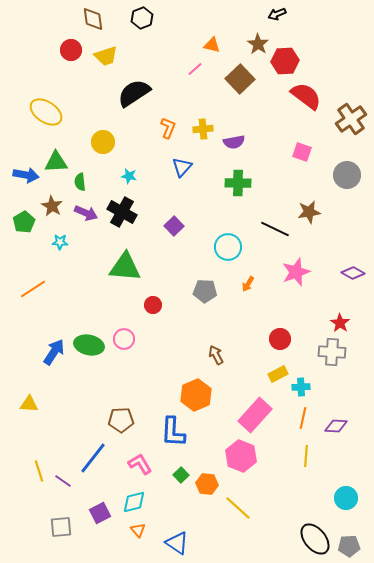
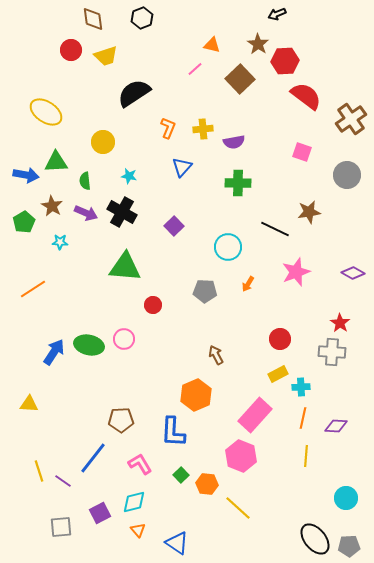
green semicircle at (80, 182): moved 5 px right, 1 px up
